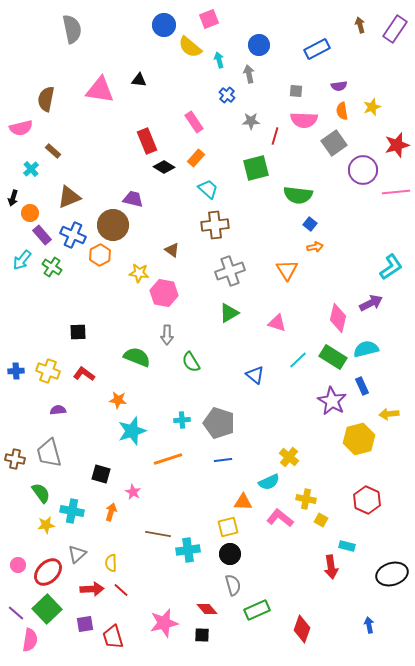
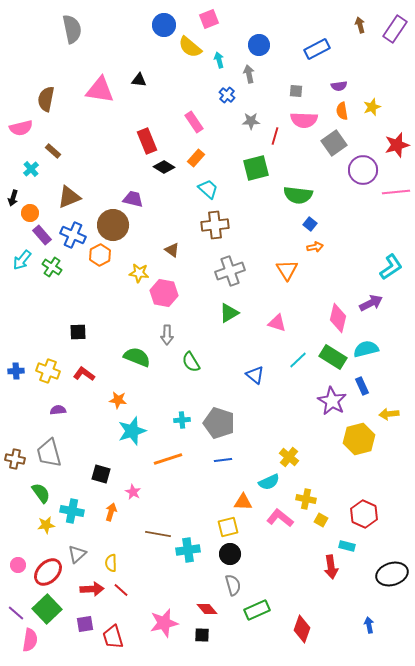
red hexagon at (367, 500): moved 3 px left, 14 px down
